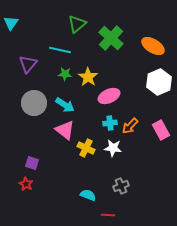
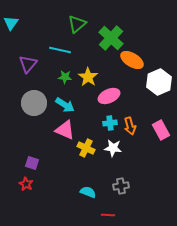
orange ellipse: moved 21 px left, 14 px down
green star: moved 3 px down
orange arrow: rotated 60 degrees counterclockwise
pink triangle: rotated 15 degrees counterclockwise
gray cross: rotated 14 degrees clockwise
cyan semicircle: moved 3 px up
